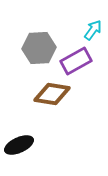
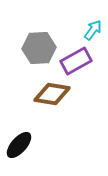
black ellipse: rotated 24 degrees counterclockwise
